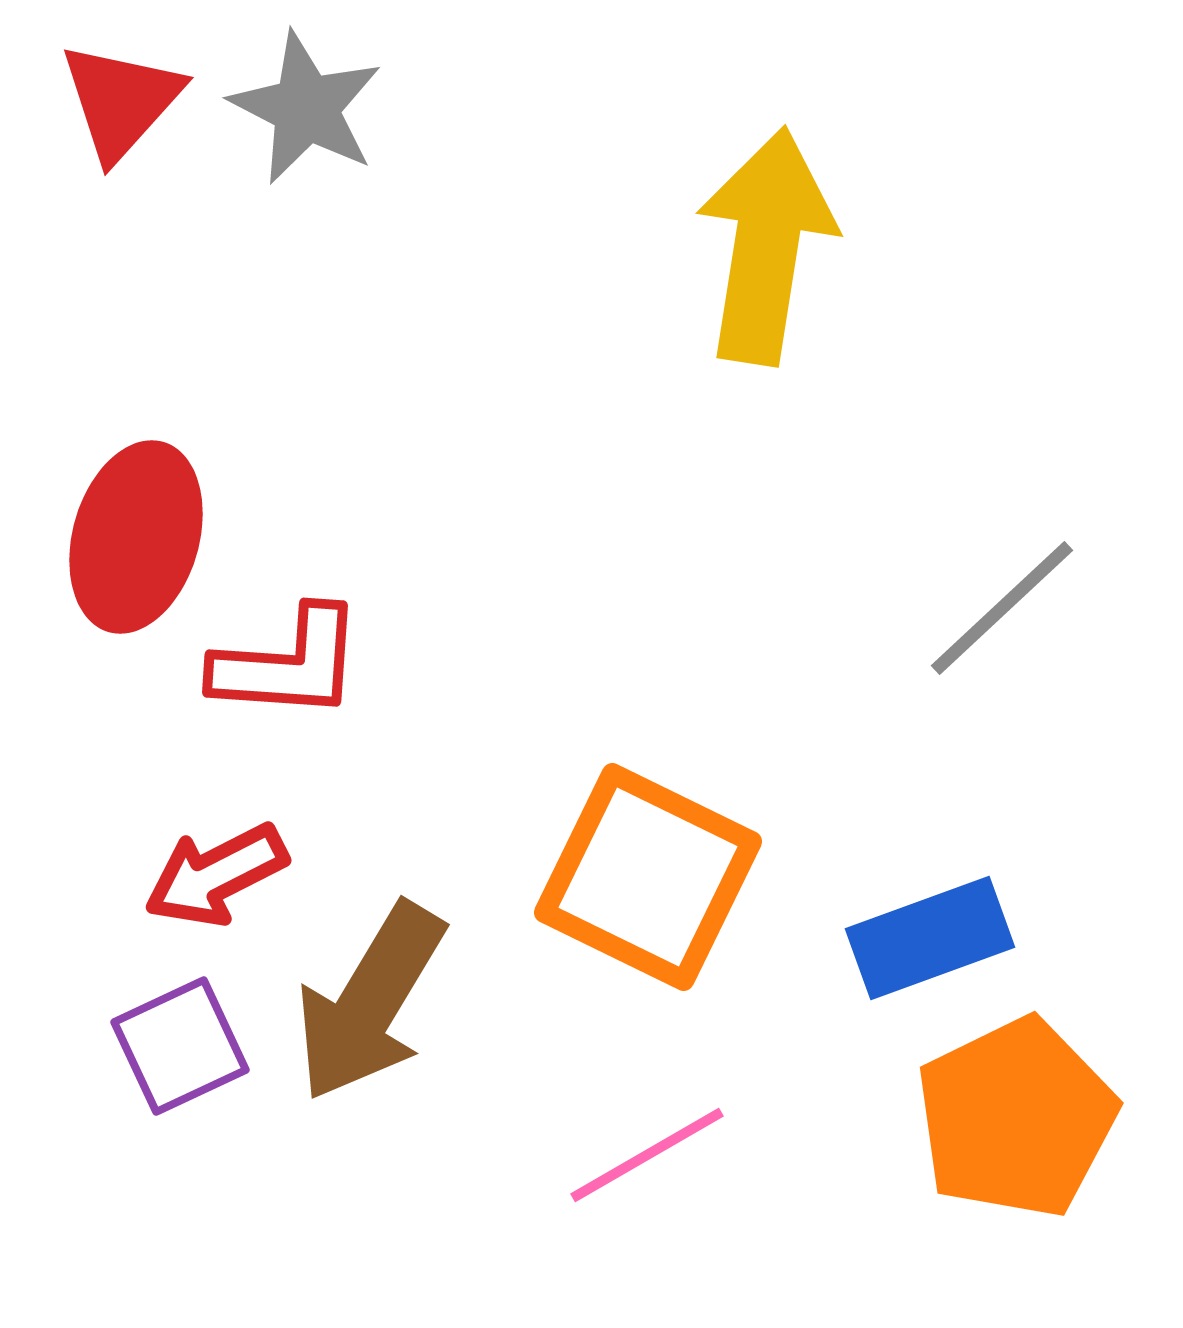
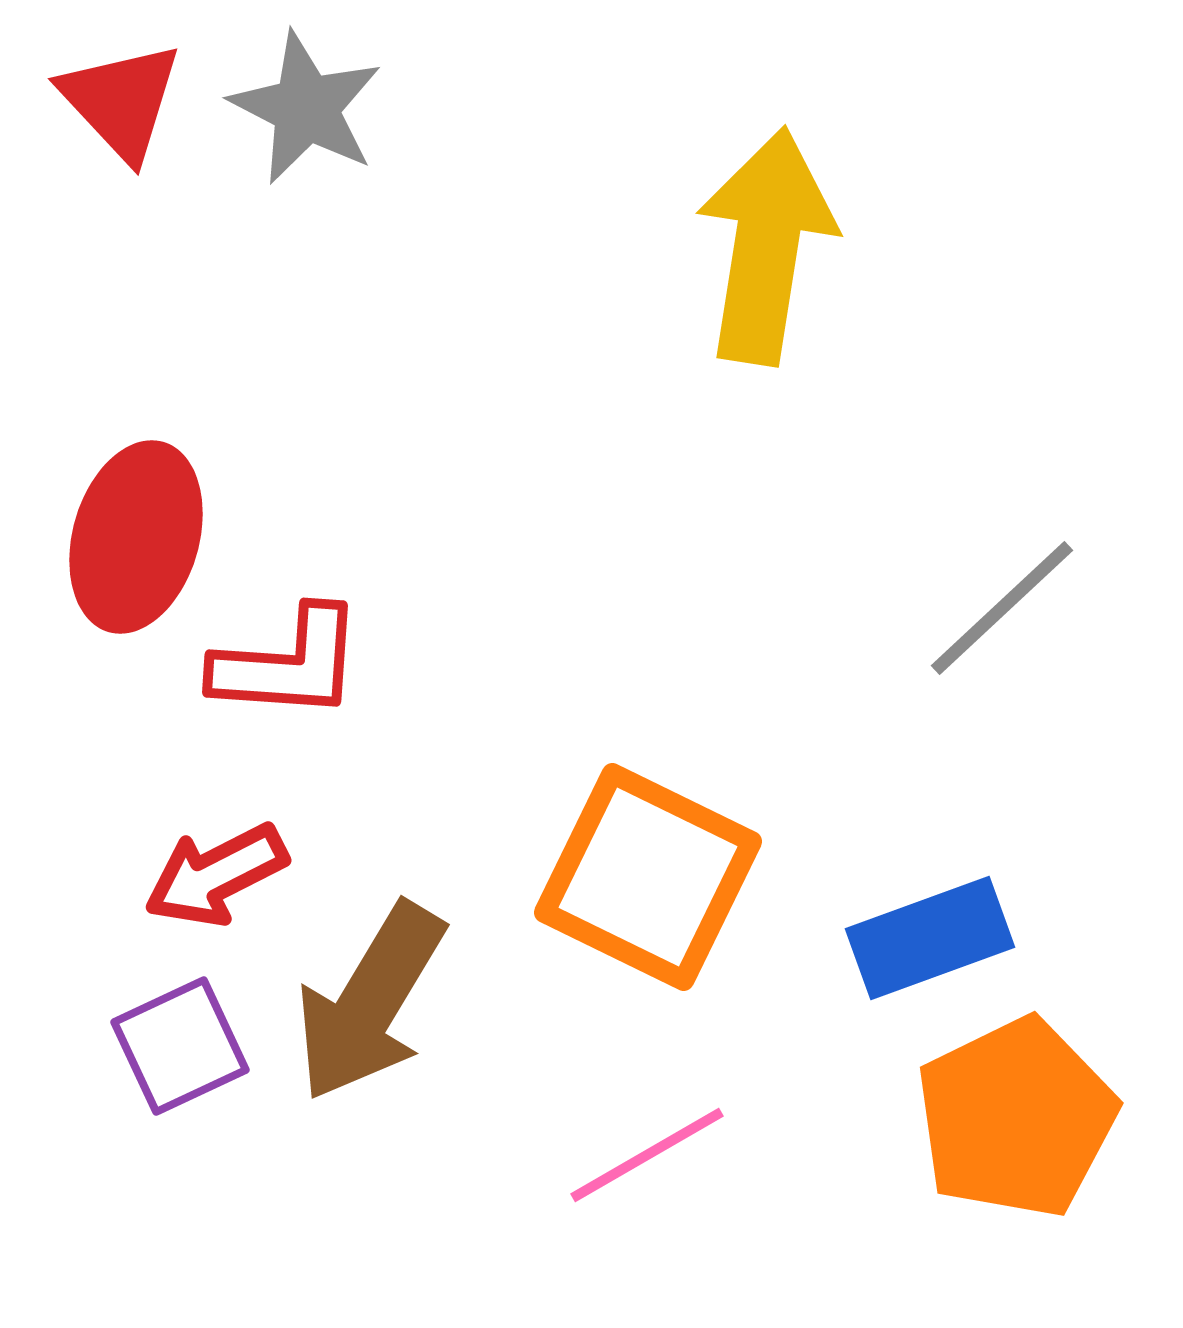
red triangle: rotated 25 degrees counterclockwise
